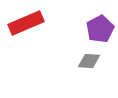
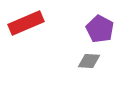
purple pentagon: rotated 16 degrees counterclockwise
